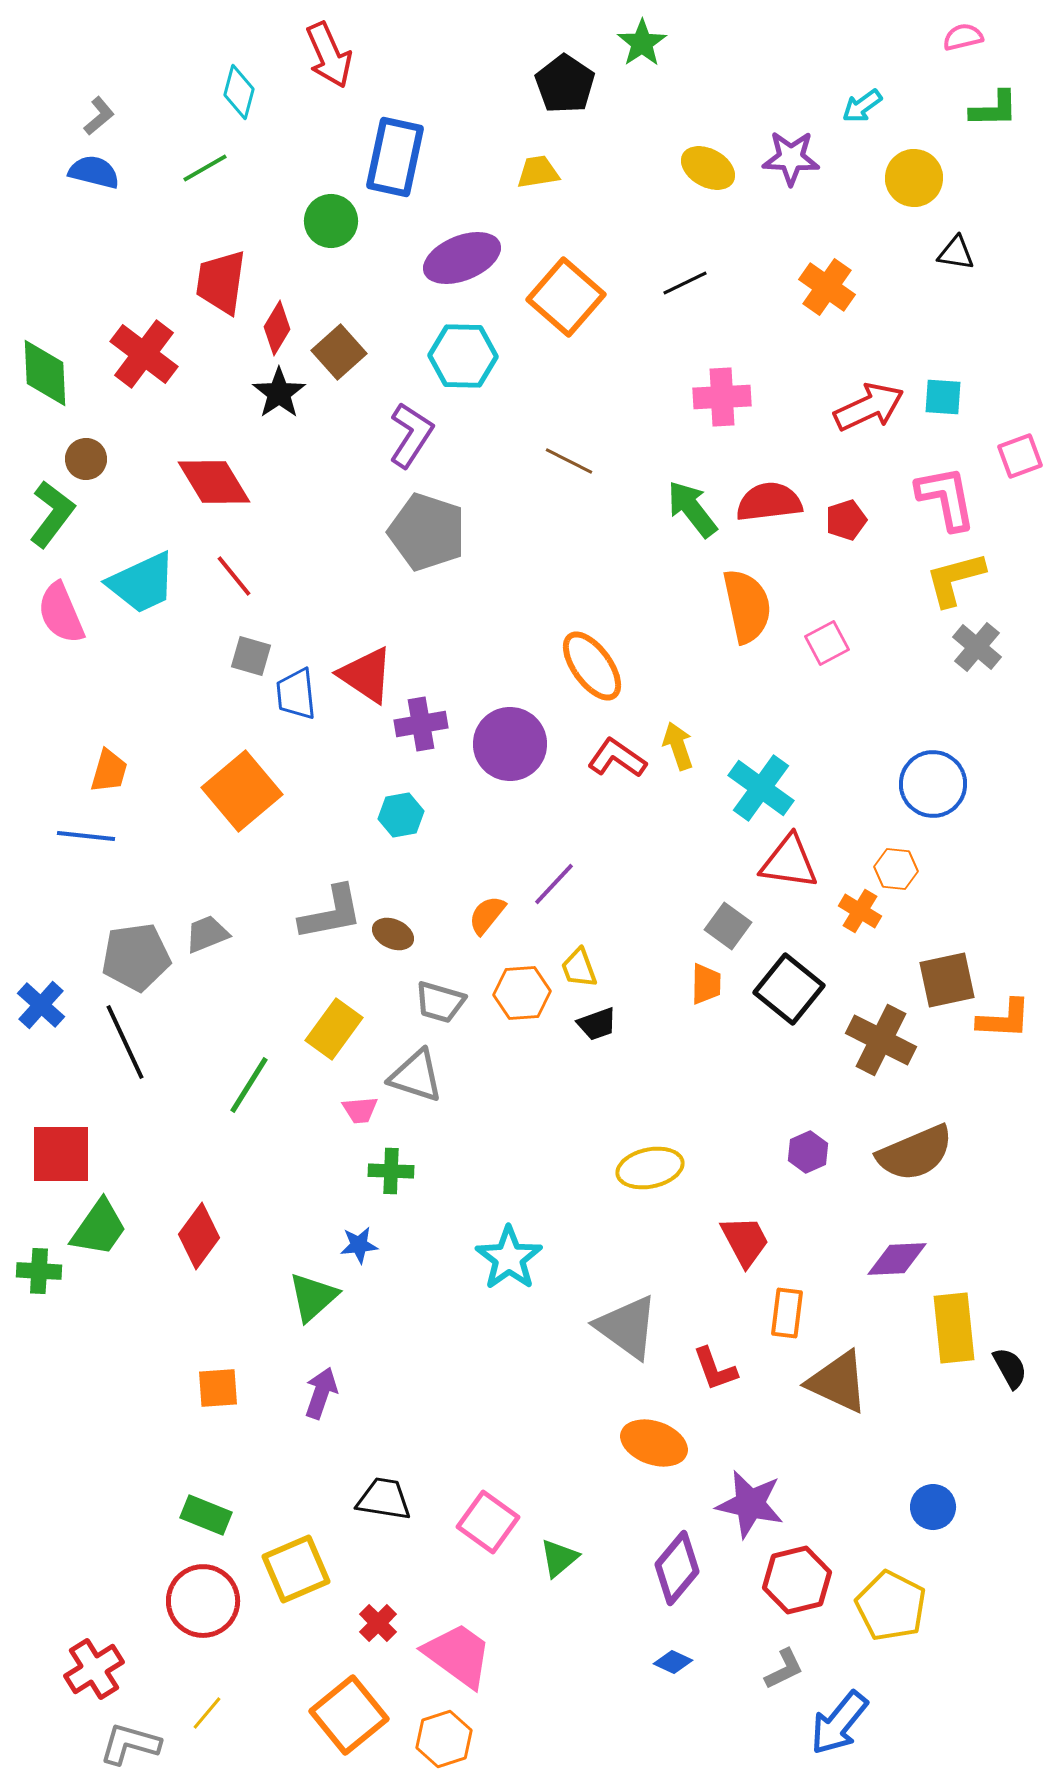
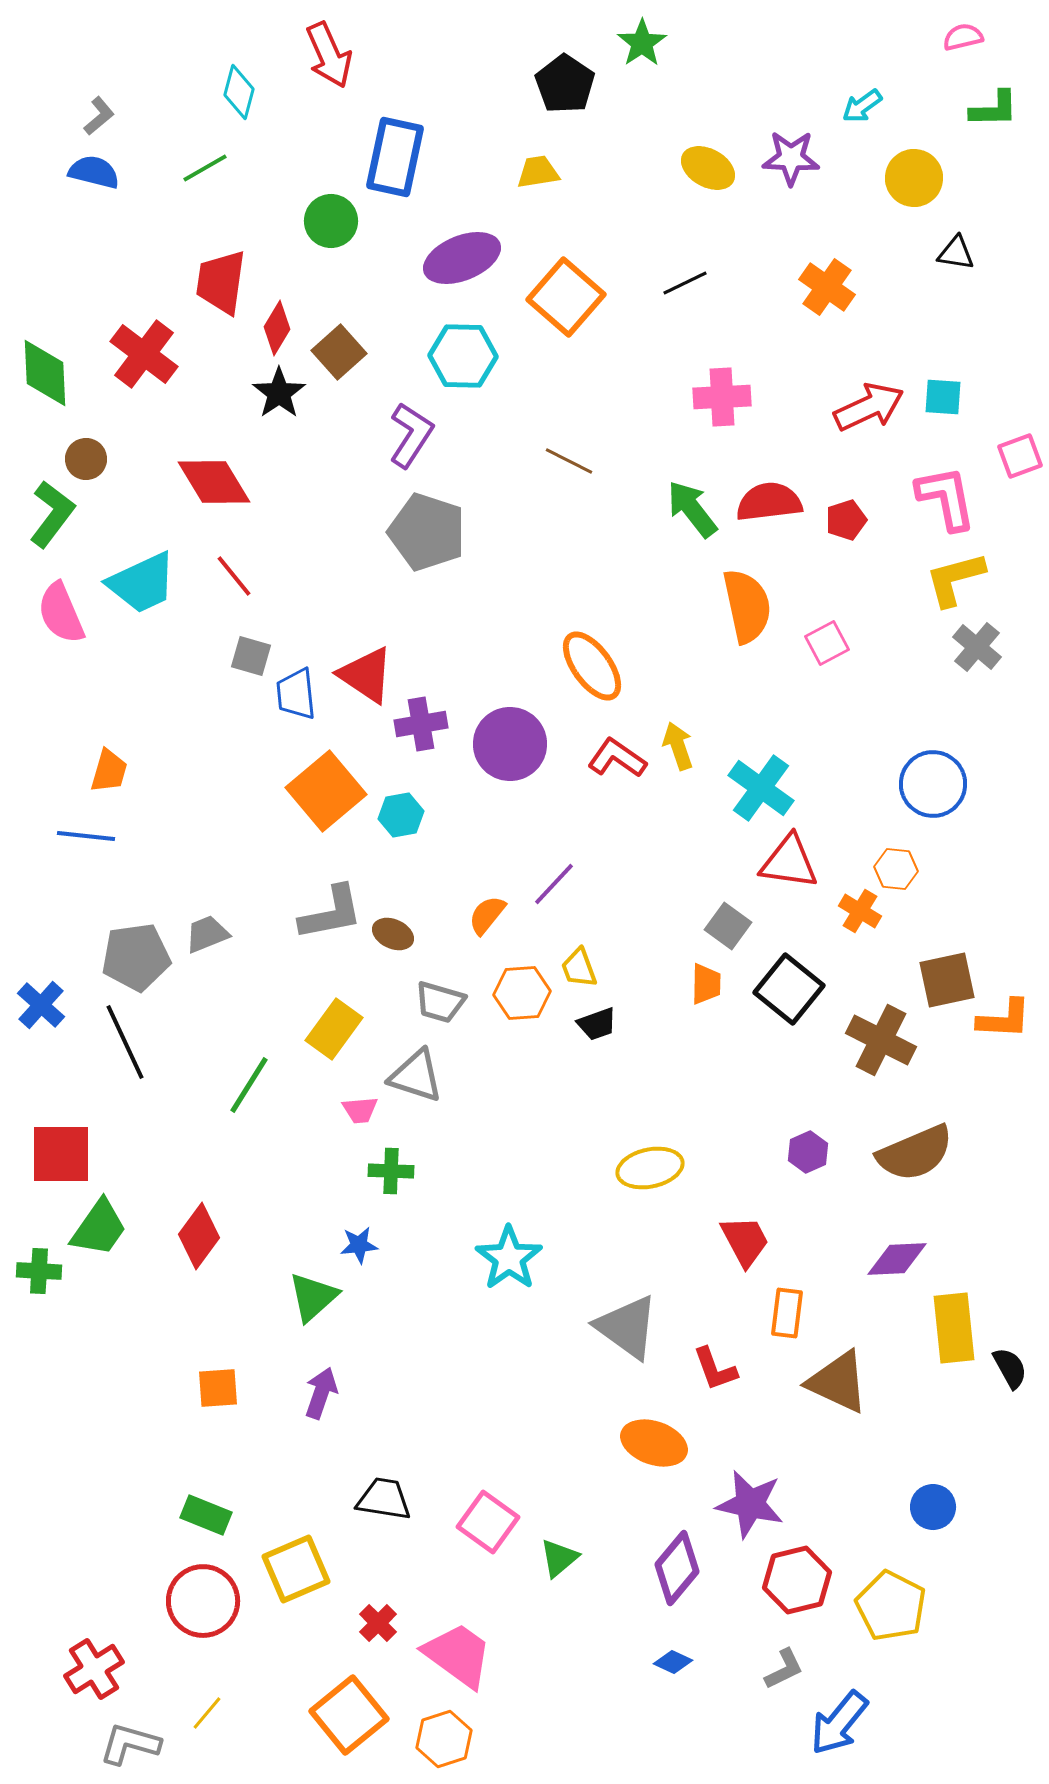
orange square at (242, 791): moved 84 px right
